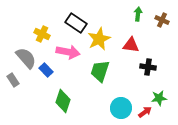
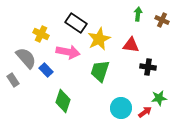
yellow cross: moved 1 px left
